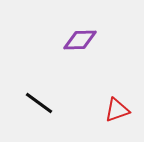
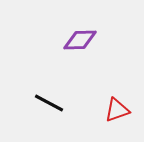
black line: moved 10 px right; rotated 8 degrees counterclockwise
